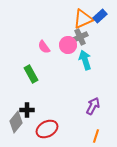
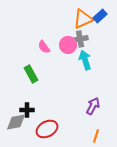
gray cross: moved 2 px down; rotated 14 degrees clockwise
gray diamond: rotated 40 degrees clockwise
